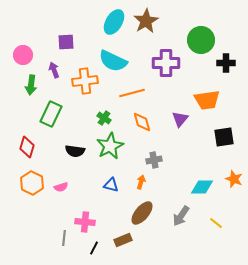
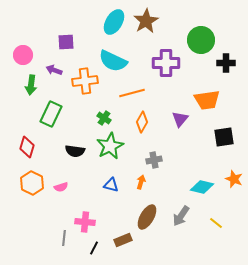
purple arrow: rotated 49 degrees counterclockwise
orange diamond: rotated 45 degrees clockwise
cyan diamond: rotated 15 degrees clockwise
brown ellipse: moved 5 px right, 4 px down; rotated 10 degrees counterclockwise
